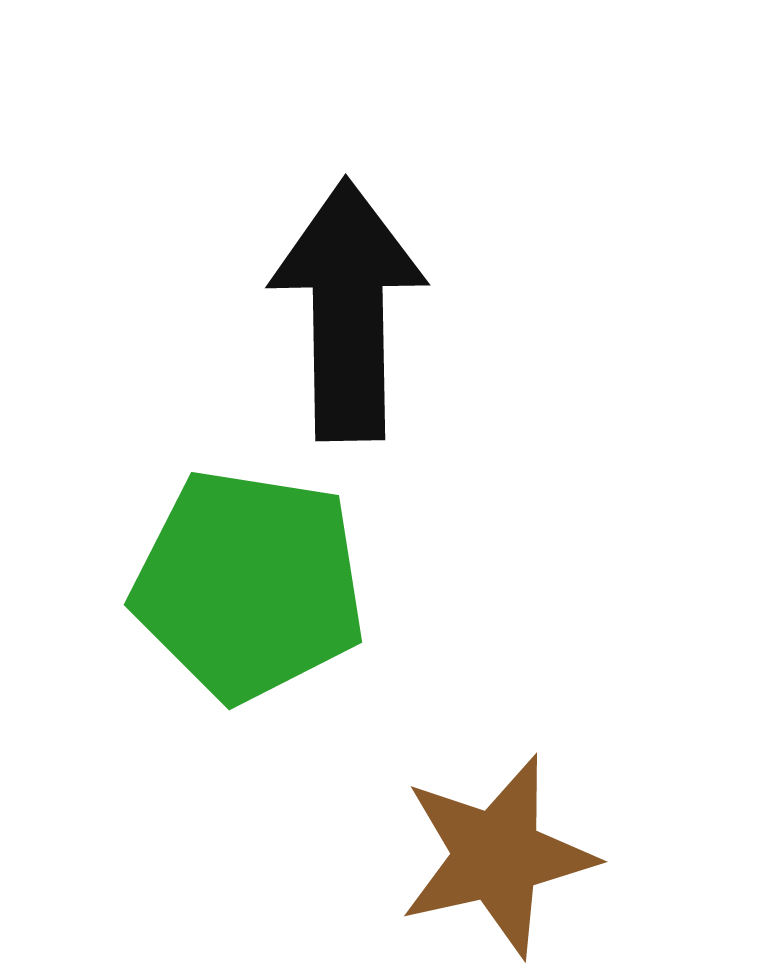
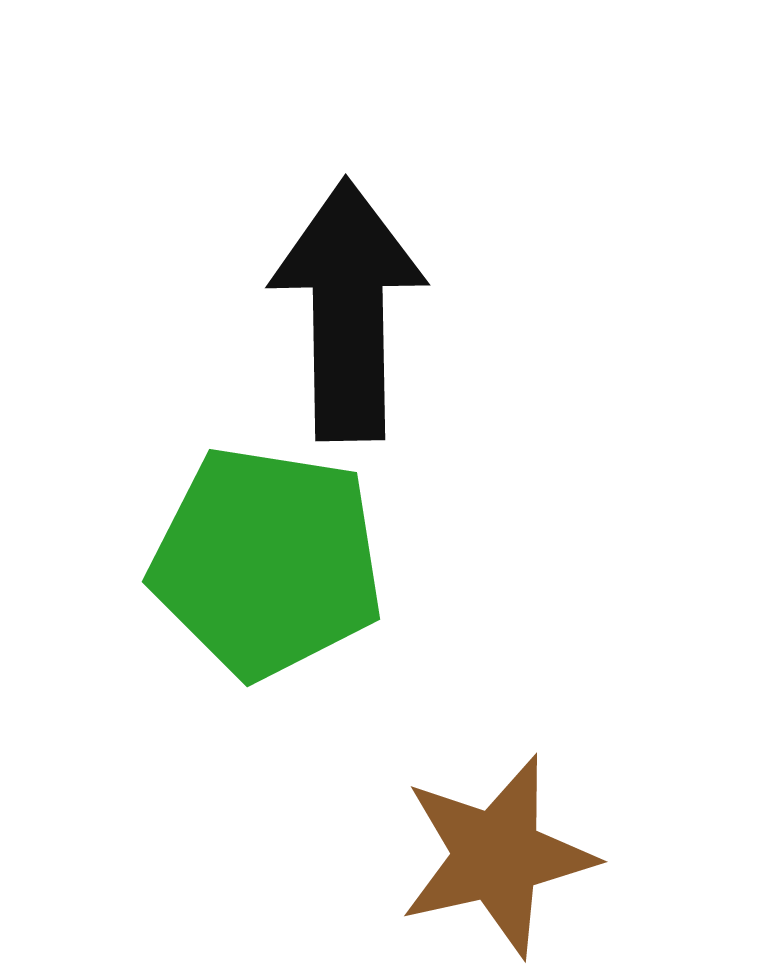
green pentagon: moved 18 px right, 23 px up
